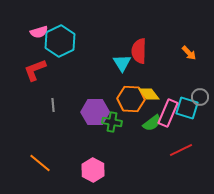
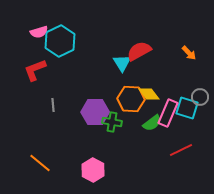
red semicircle: rotated 60 degrees clockwise
